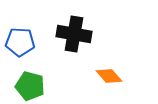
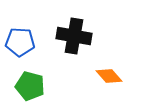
black cross: moved 2 px down
